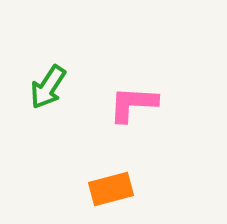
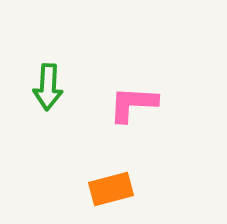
green arrow: rotated 30 degrees counterclockwise
